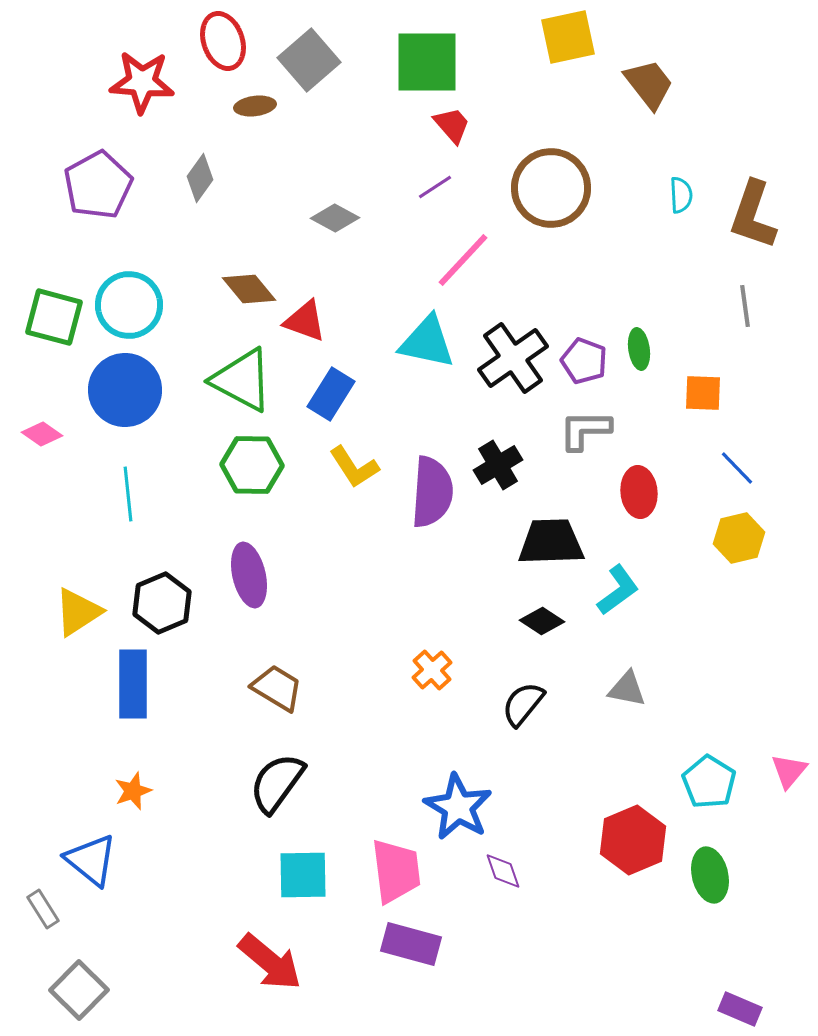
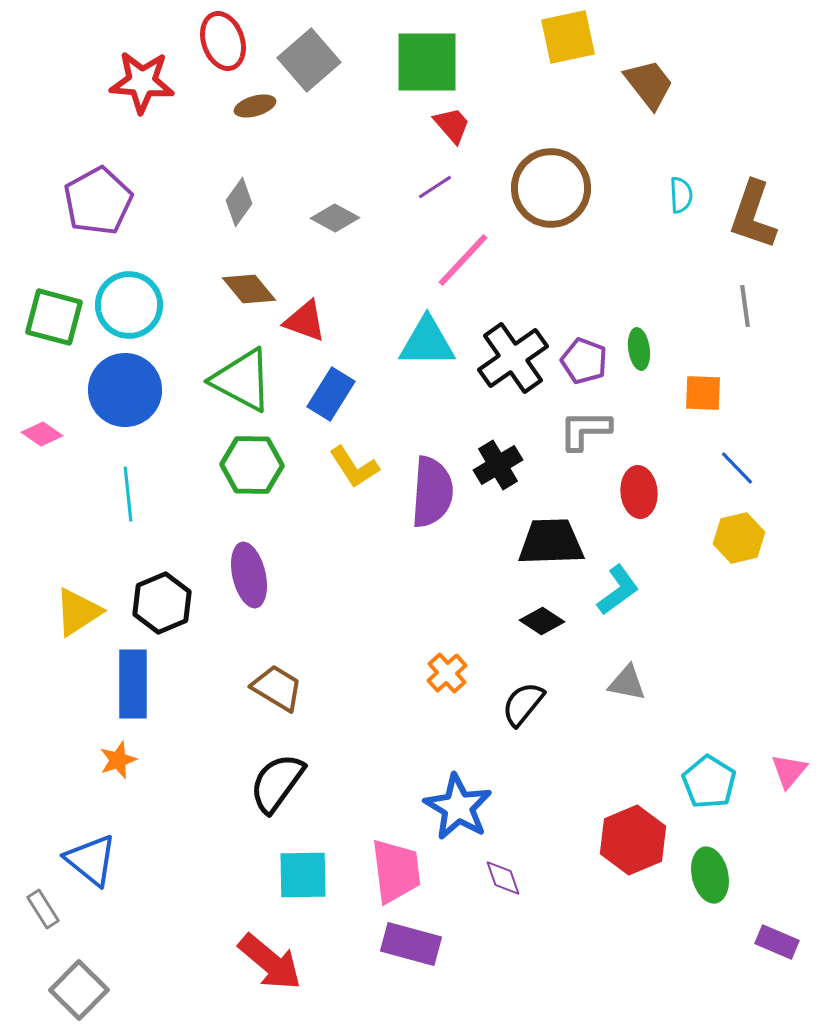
brown ellipse at (255, 106): rotated 9 degrees counterclockwise
gray diamond at (200, 178): moved 39 px right, 24 px down
purple pentagon at (98, 185): moved 16 px down
cyan triangle at (427, 342): rotated 12 degrees counterclockwise
orange cross at (432, 670): moved 15 px right, 3 px down
gray triangle at (627, 689): moved 6 px up
orange star at (133, 791): moved 15 px left, 31 px up
purple diamond at (503, 871): moved 7 px down
purple rectangle at (740, 1009): moved 37 px right, 67 px up
